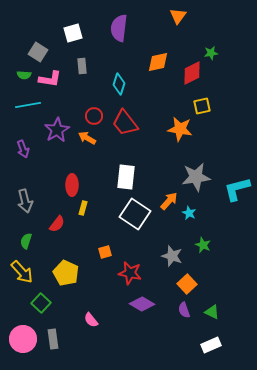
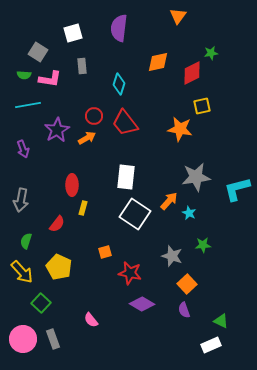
orange arrow at (87, 138): rotated 120 degrees clockwise
gray arrow at (25, 201): moved 4 px left, 1 px up; rotated 25 degrees clockwise
green star at (203, 245): rotated 28 degrees counterclockwise
yellow pentagon at (66, 273): moved 7 px left, 6 px up
green triangle at (212, 312): moved 9 px right, 9 px down
gray rectangle at (53, 339): rotated 12 degrees counterclockwise
